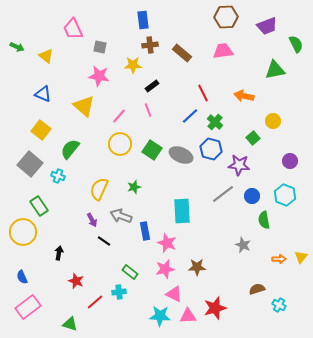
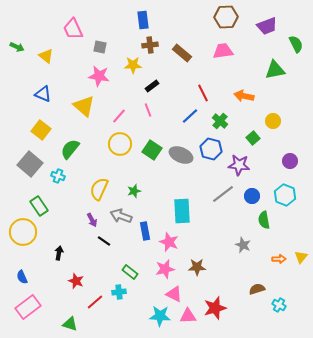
green cross at (215, 122): moved 5 px right, 1 px up
green star at (134, 187): moved 4 px down
pink star at (167, 243): moved 2 px right, 1 px up
